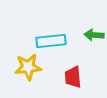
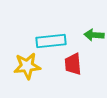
yellow star: moved 1 px left, 1 px up
red trapezoid: moved 13 px up
